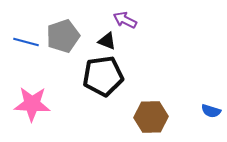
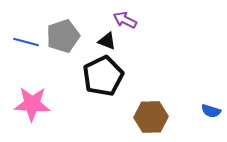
black pentagon: rotated 18 degrees counterclockwise
